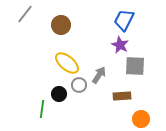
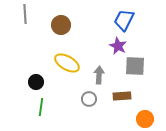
gray line: rotated 42 degrees counterclockwise
purple star: moved 2 px left, 1 px down
yellow ellipse: rotated 10 degrees counterclockwise
gray arrow: rotated 30 degrees counterclockwise
gray circle: moved 10 px right, 14 px down
black circle: moved 23 px left, 12 px up
green line: moved 1 px left, 2 px up
orange circle: moved 4 px right
